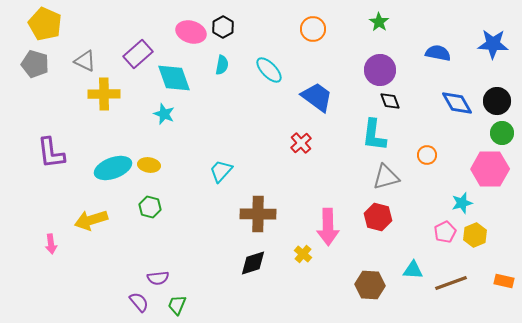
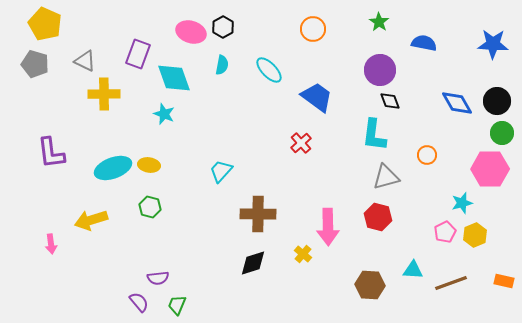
blue semicircle at (438, 53): moved 14 px left, 10 px up
purple rectangle at (138, 54): rotated 28 degrees counterclockwise
